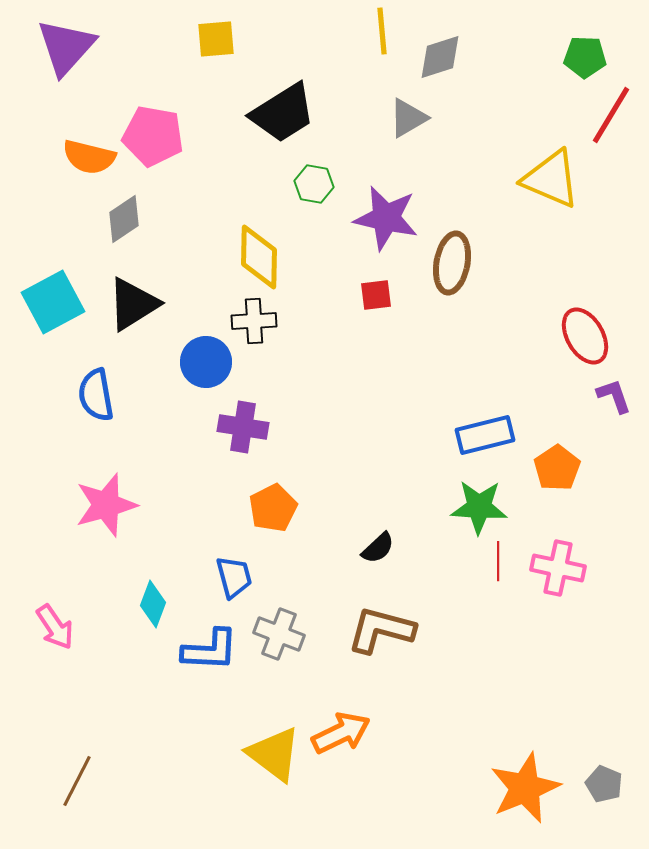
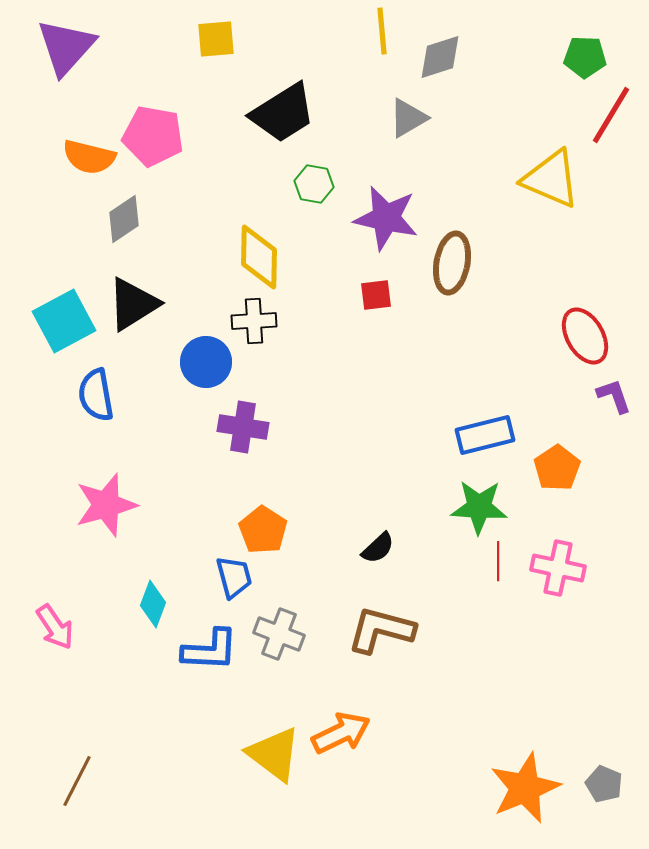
cyan square at (53, 302): moved 11 px right, 19 px down
orange pentagon at (273, 508): moved 10 px left, 22 px down; rotated 12 degrees counterclockwise
